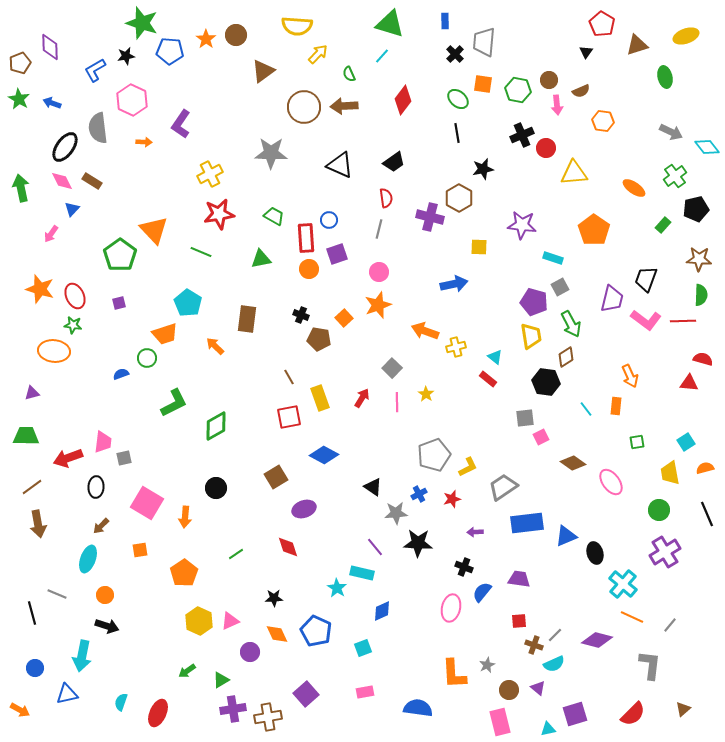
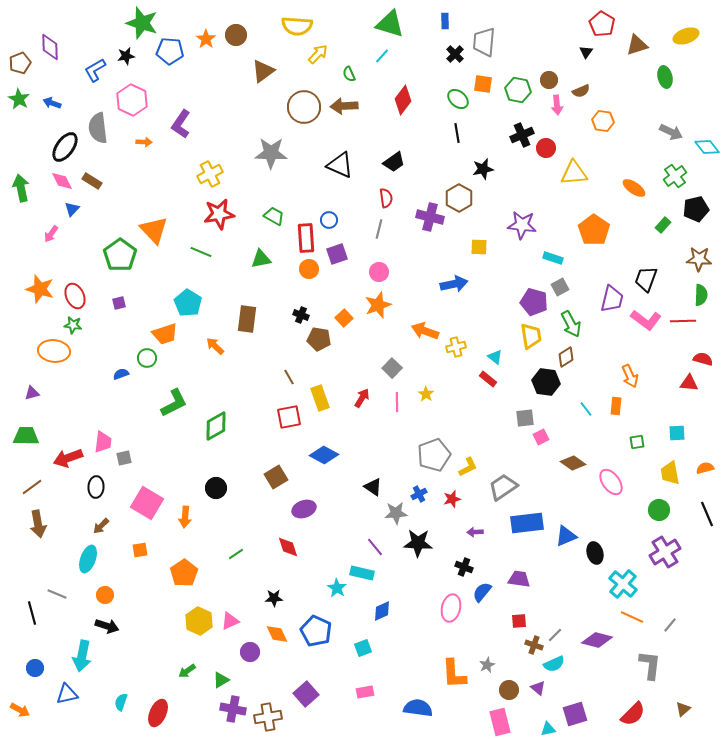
cyan square at (686, 442): moved 9 px left, 9 px up; rotated 30 degrees clockwise
purple cross at (233, 709): rotated 20 degrees clockwise
